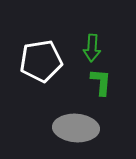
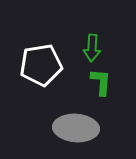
white pentagon: moved 4 px down
